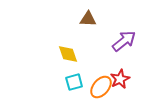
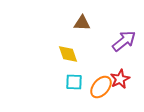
brown triangle: moved 6 px left, 4 px down
cyan square: rotated 18 degrees clockwise
